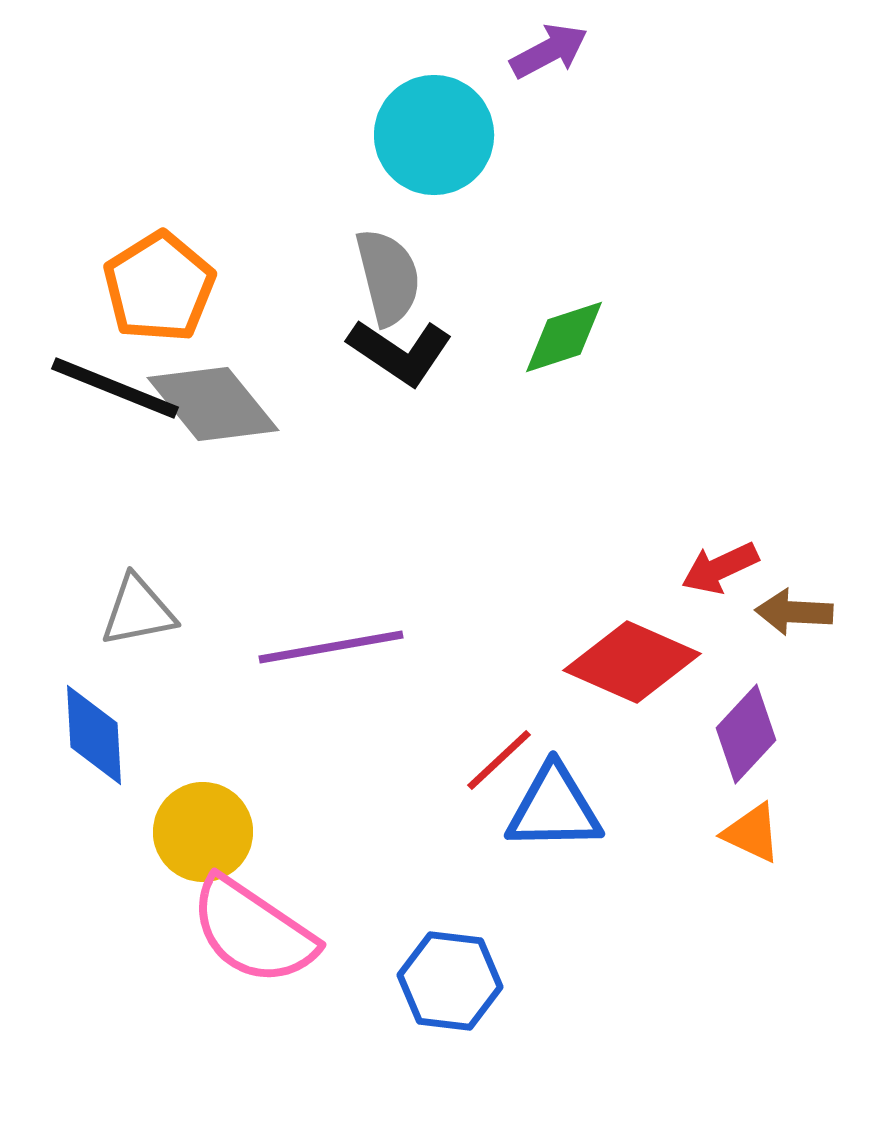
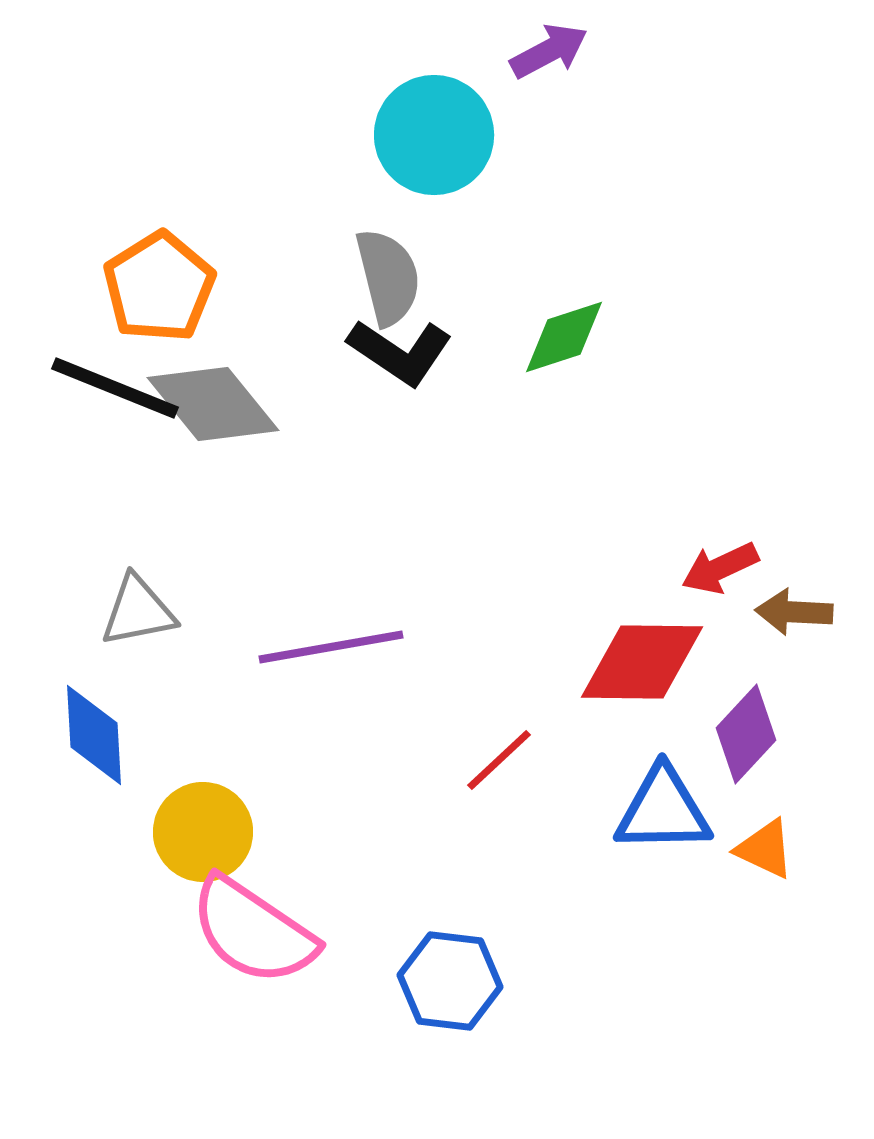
red diamond: moved 10 px right; rotated 23 degrees counterclockwise
blue triangle: moved 109 px right, 2 px down
orange triangle: moved 13 px right, 16 px down
